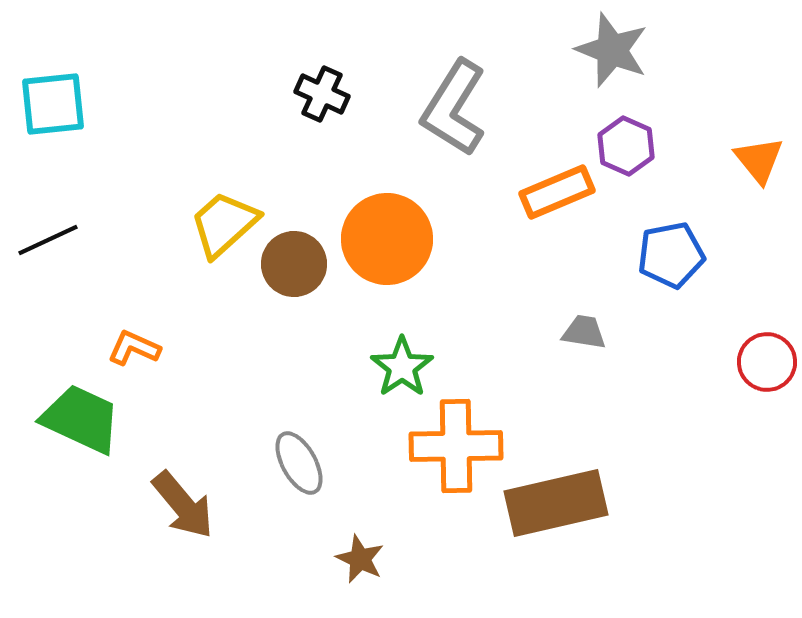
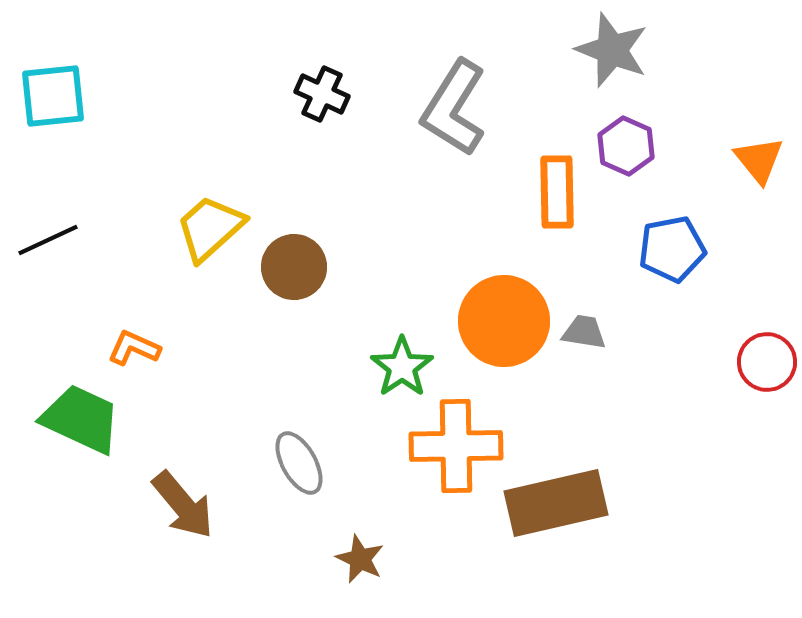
cyan square: moved 8 px up
orange rectangle: rotated 68 degrees counterclockwise
yellow trapezoid: moved 14 px left, 4 px down
orange circle: moved 117 px right, 82 px down
blue pentagon: moved 1 px right, 6 px up
brown circle: moved 3 px down
